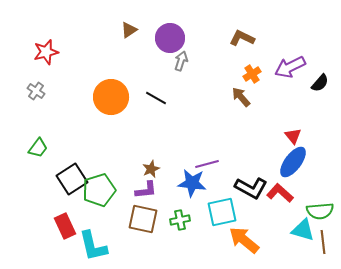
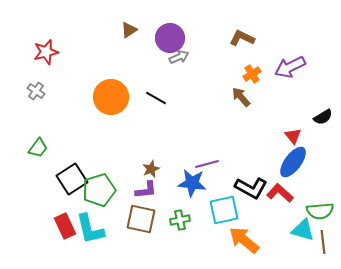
gray arrow: moved 2 px left, 4 px up; rotated 48 degrees clockwise
black semicircle: moved 3 px right, 34 px down; rotated 18 degrees clockwise
cyan square: moved 2 px right, 2 px up
brown square: moved 2 px left
cyan L-shape: moved 3 px left, 17 px up
